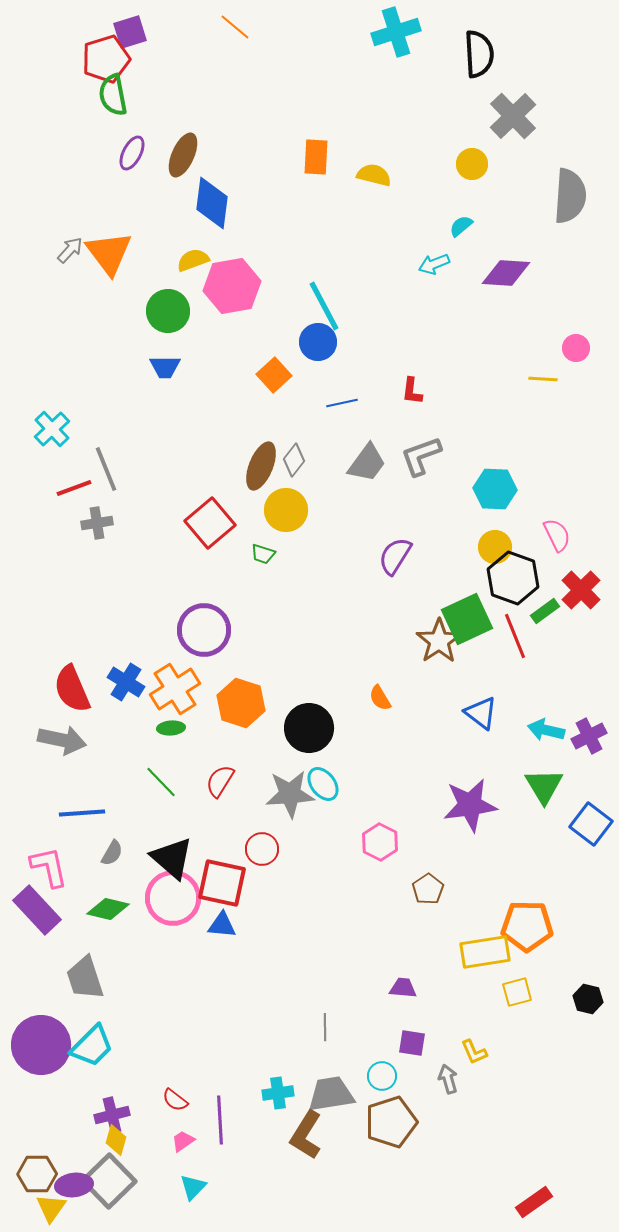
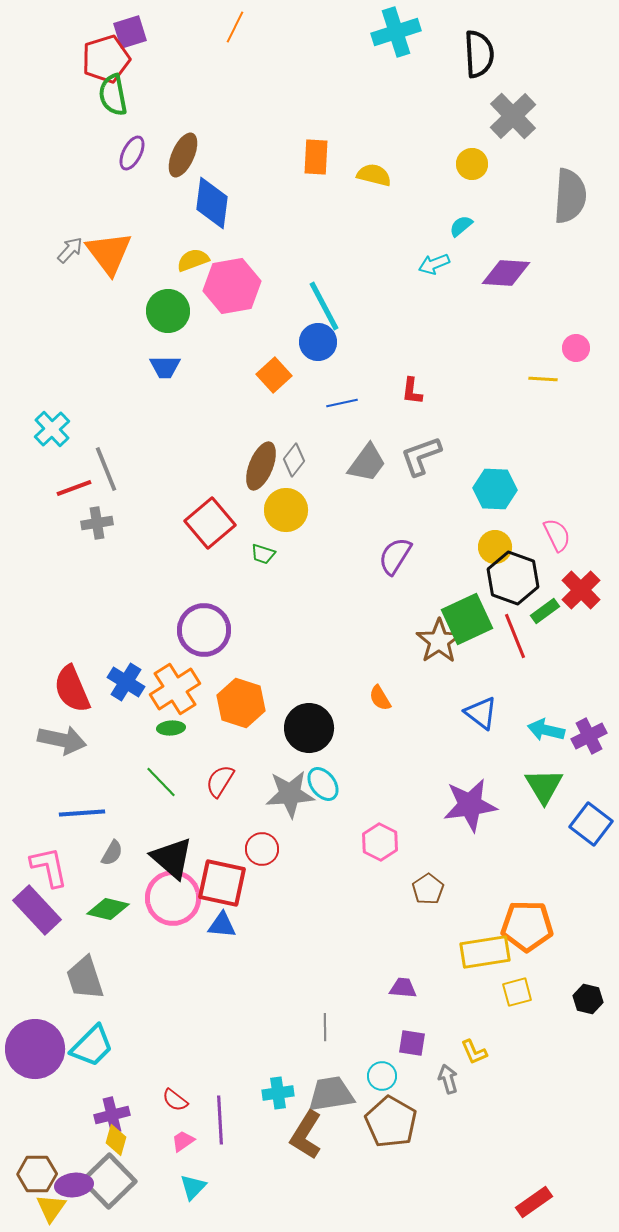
orange line at (235, 27): rotated 76 degrees clockwise
purple circle at (41, 1045): moved 6 px left, 4 px down
brown pentagon at (391, 1122): rotated 24 degrees counterclockwise
